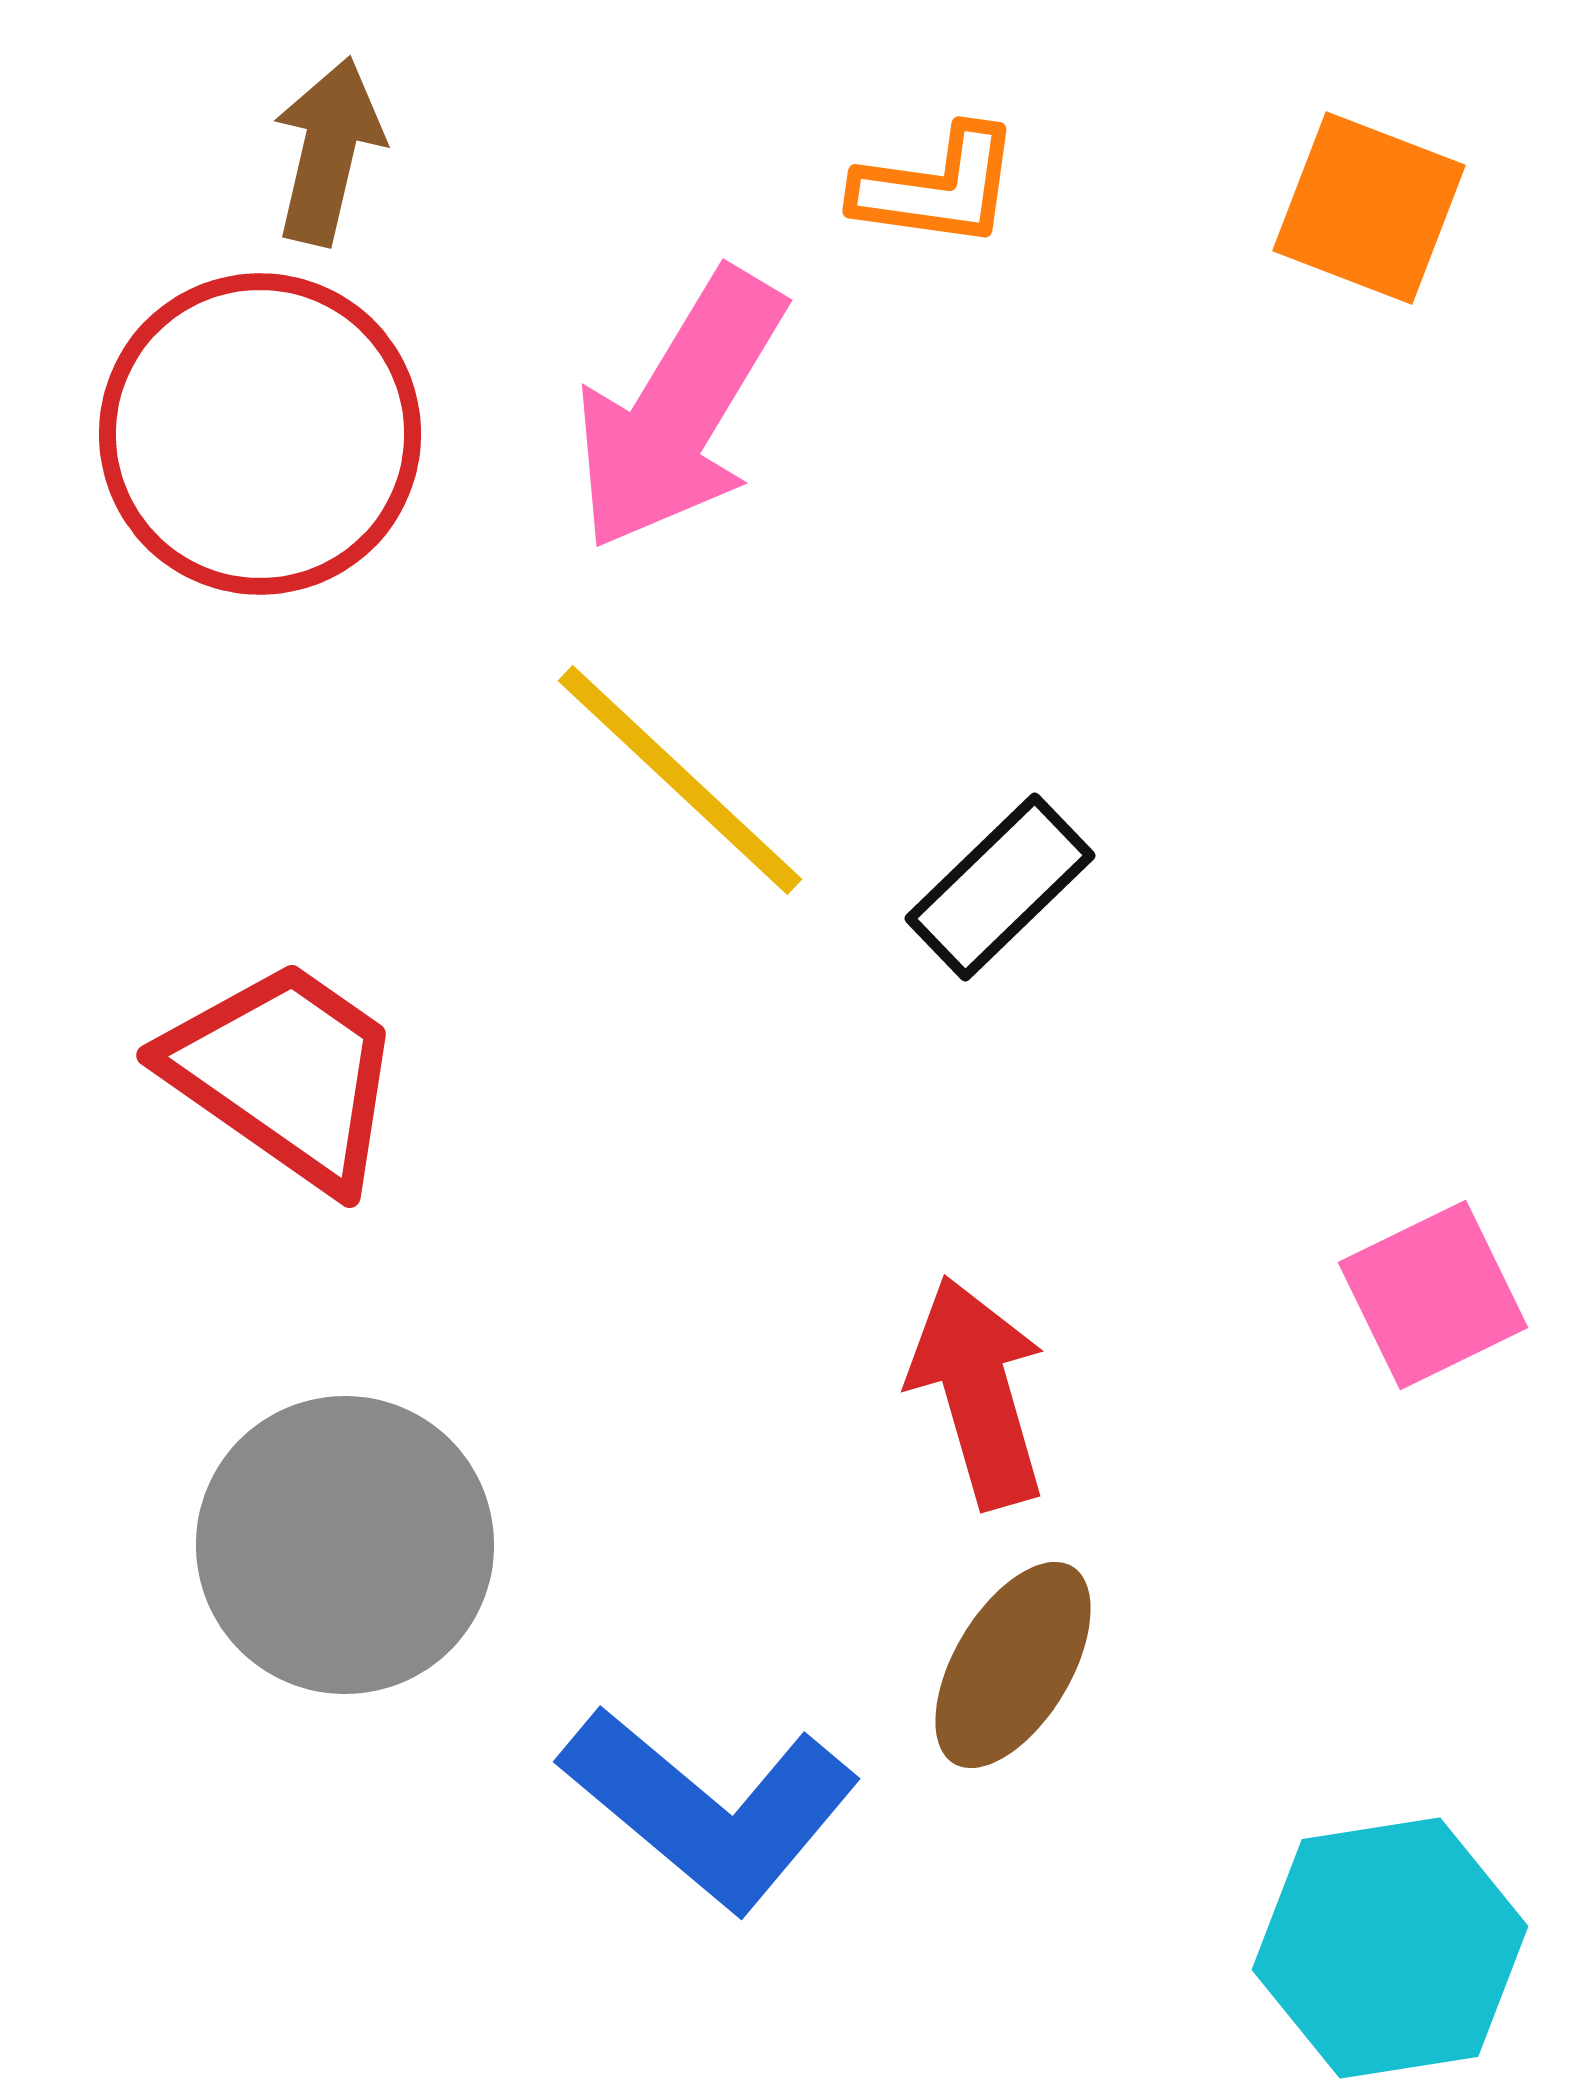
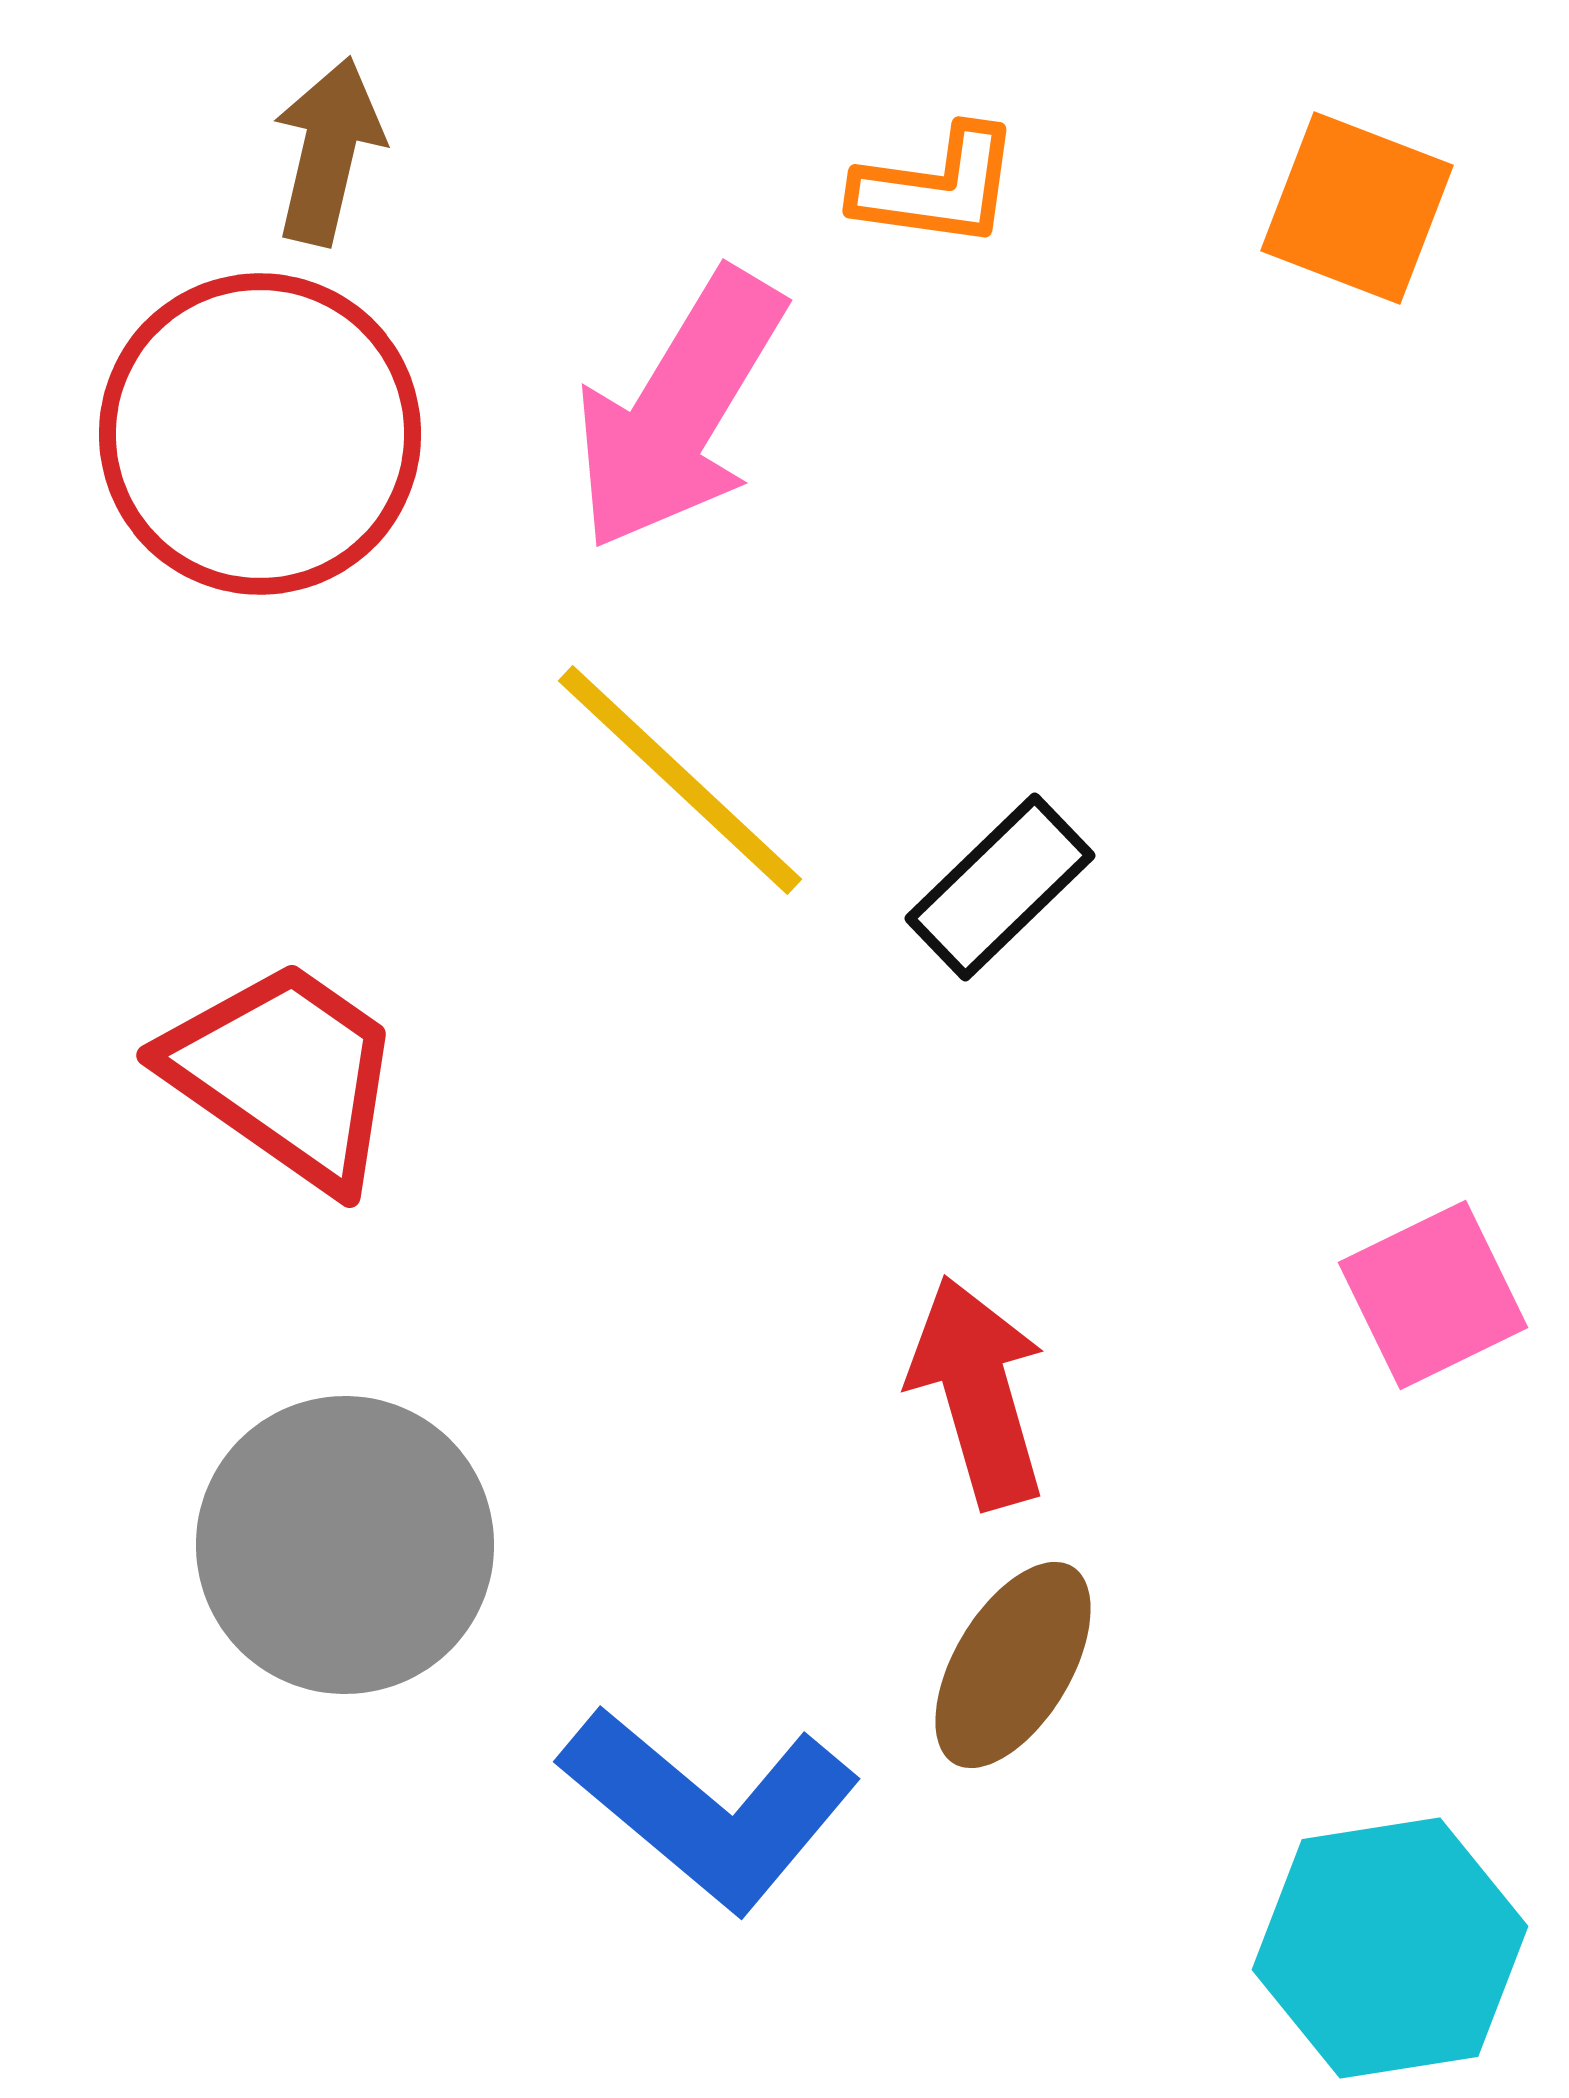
orange square: moved 12 px left
